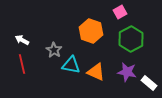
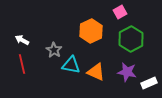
orange hexagon: rotated 15 degrees clockwise
white rectangle: rotated 63 degrees counterclockwise
